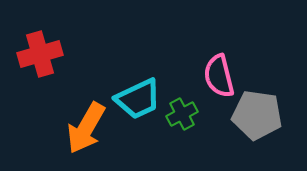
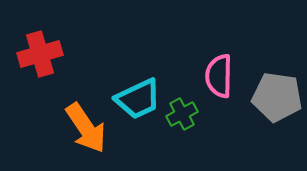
pink semicircle: rotated 15 degrees clockwise
gray pentagon: moved 20 px right, 18 px up
orange arrow: rotated 64 degrees counterclockwise
